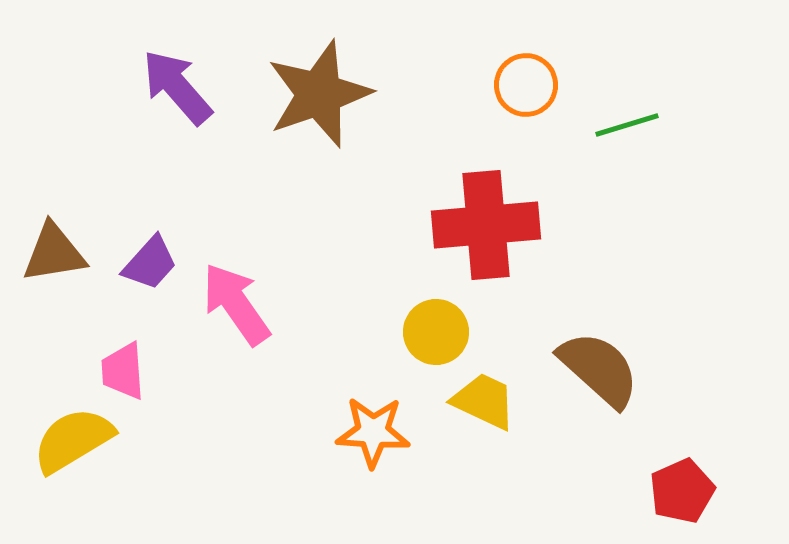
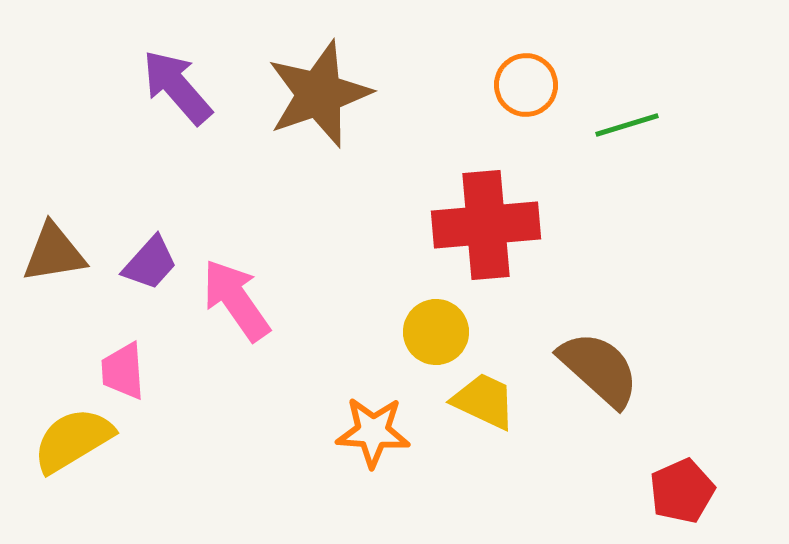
pink arrow: moved 4 px up
